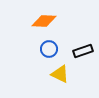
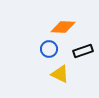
orange diamond: moved 19 px right, 6 px down
